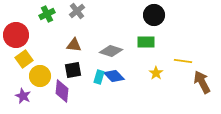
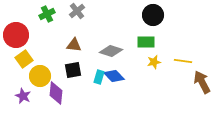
black circle: moved 1 px left
yellow star: moved 2 px left, 11 px up; rotated 24 degrees clockwise
purple diamond: moved 6 px left, 2 px down
